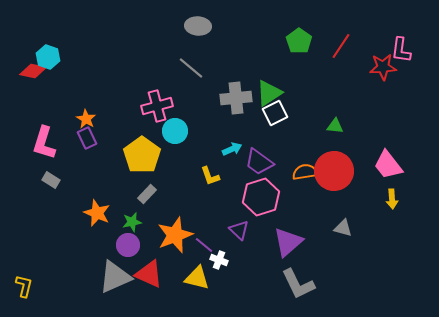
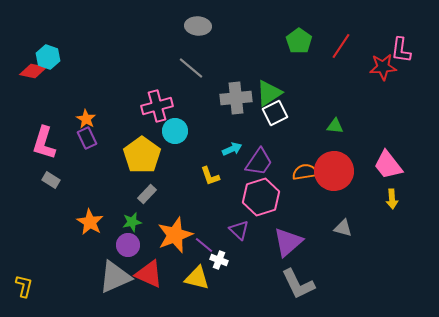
purple trapezoid at (259, 162): rotated 92 degrees counterclockwise
orange star at (97, 213): moved 7 px left, 9 px down; rotated 8 degrees clockwise
